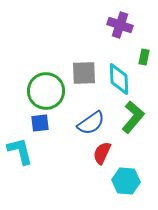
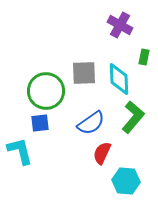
purple cross: rotated 10 degrees clockwise
